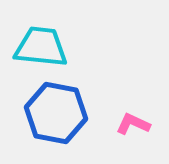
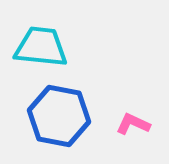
blue hexagon: moved 3 px right, 3 px down
